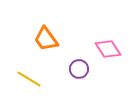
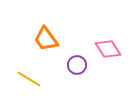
purple circle: moved 2 px left, 4 px up
